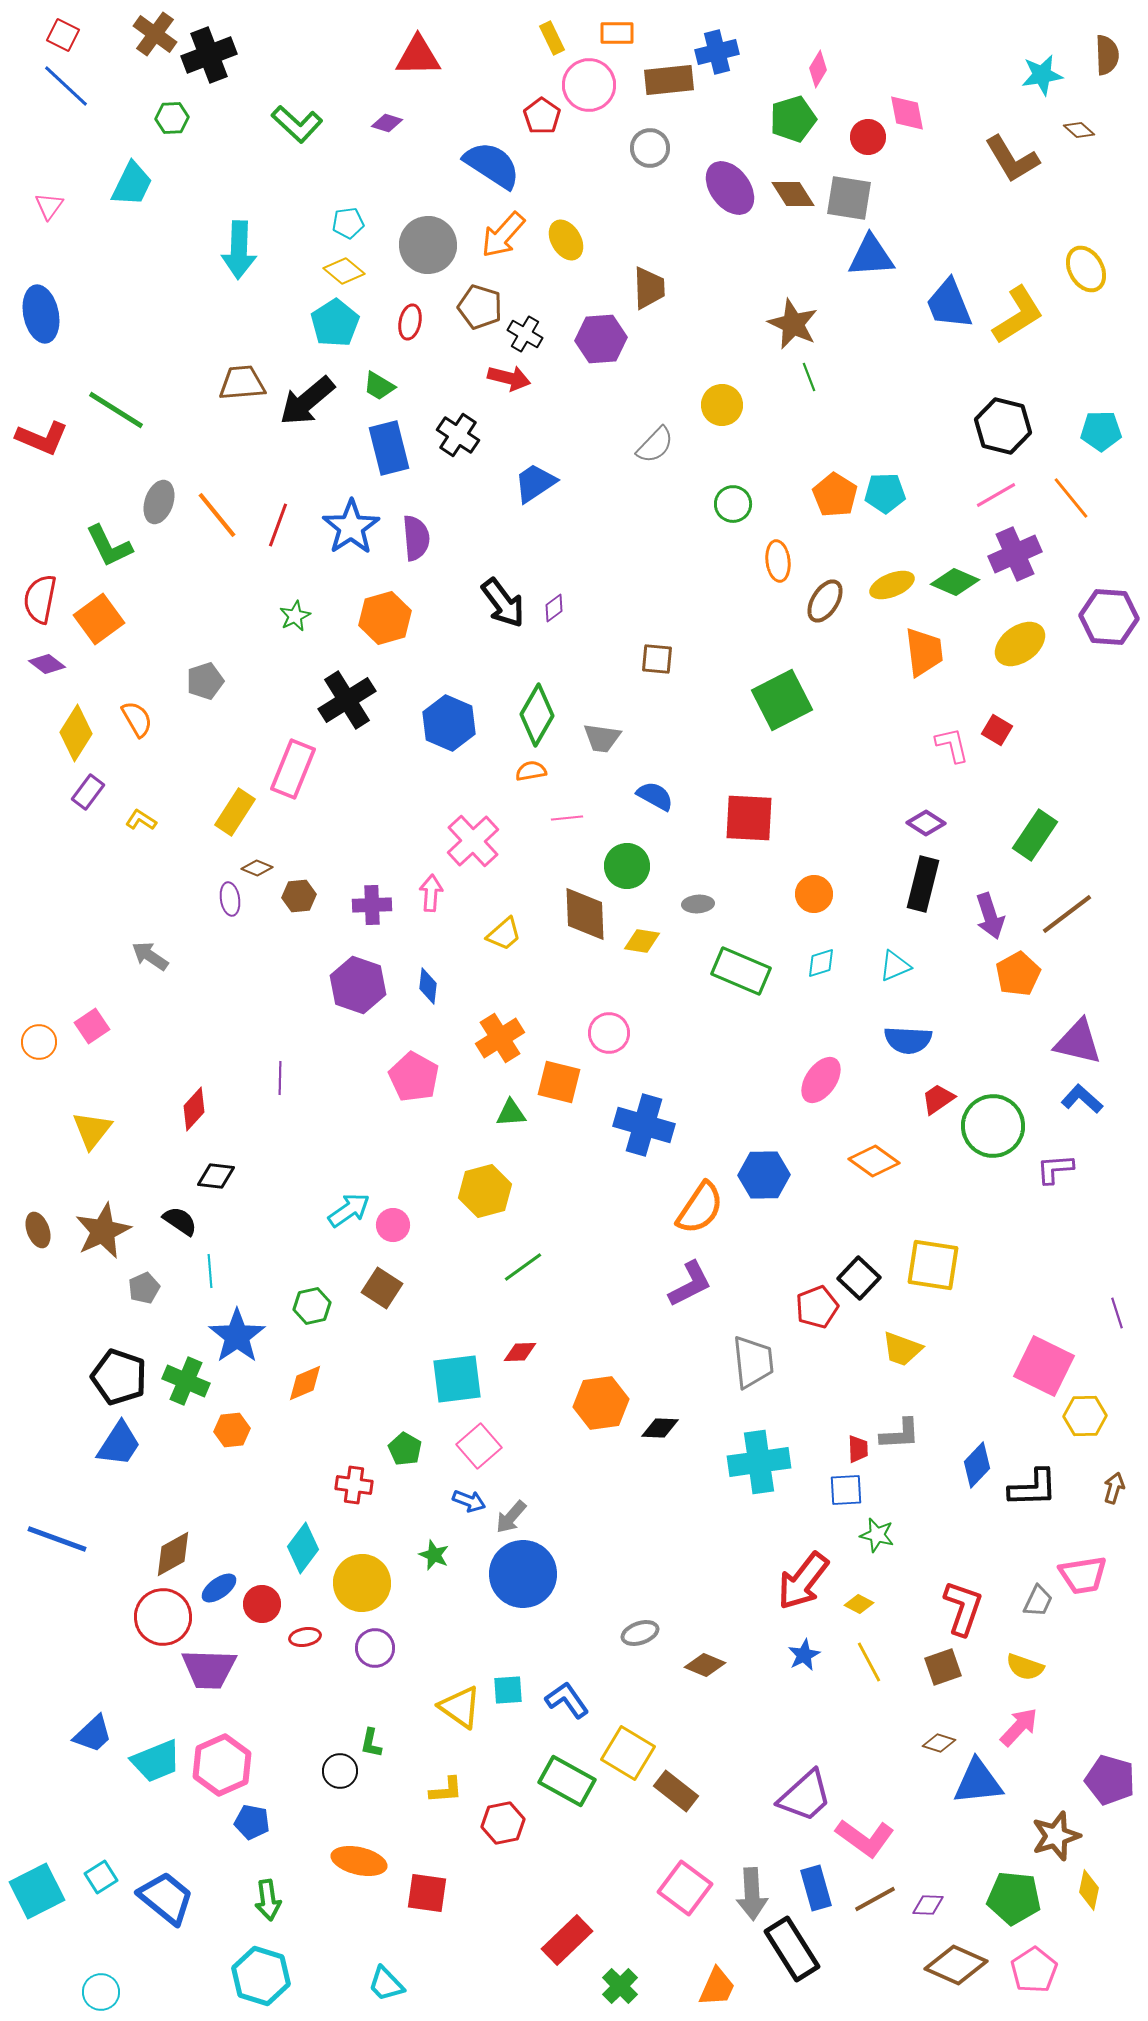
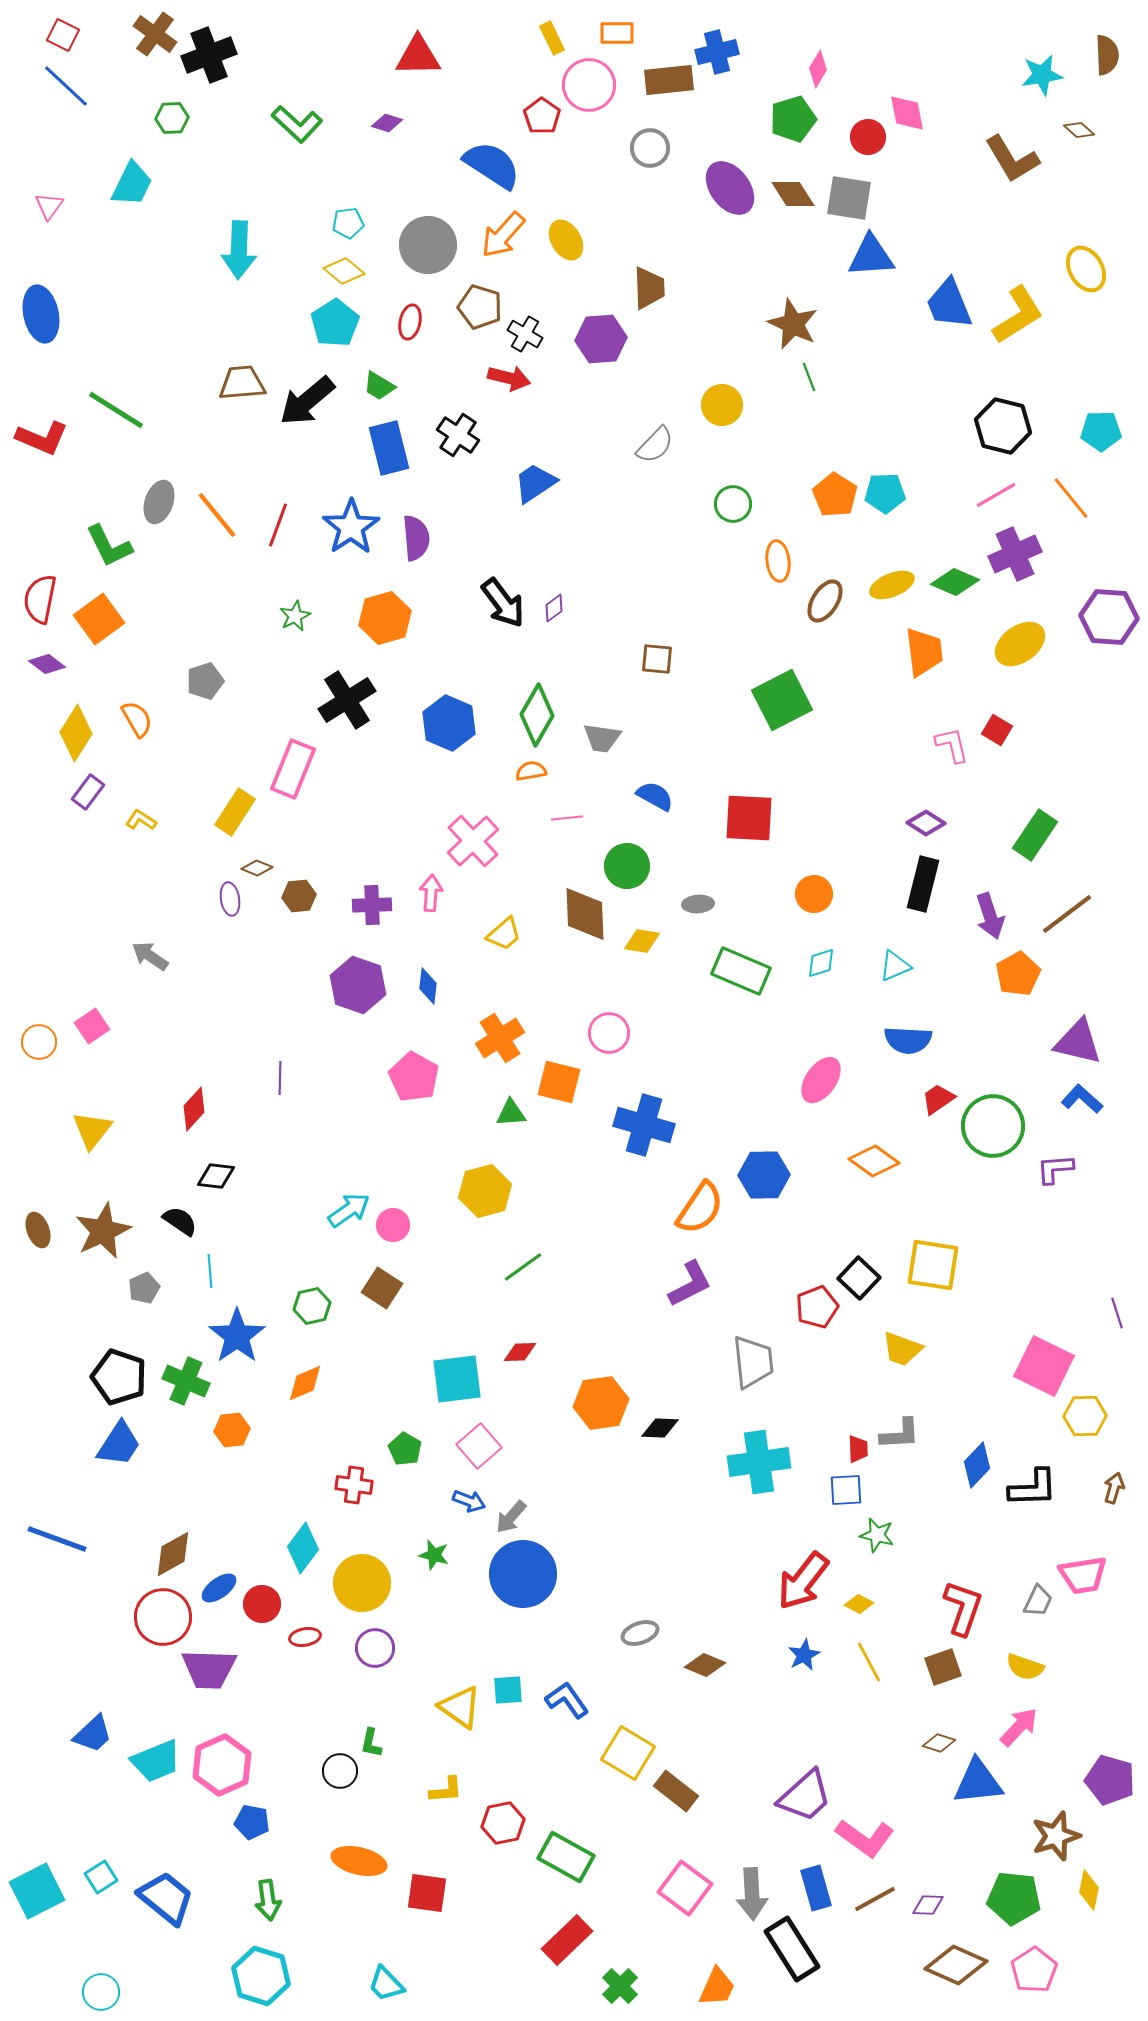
green star at (434, 1555): rotated 8 degrees counterclockwise
green rectangle at (567, 1781): moved 1 px left, 76 px down
